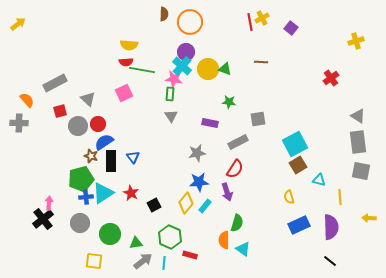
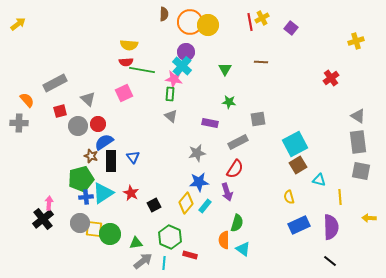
yellow circle at (208, 69): moved 44 px up
green triangle at (225, 69): rotated 40 degrees clockwise
gray triangle at (171, 116): rotated 16 degrees counterclockwise
yellow square at (94, 261): moved 32 px up
